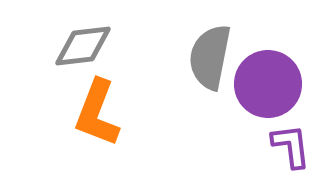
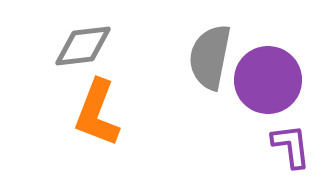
purple circle: moved 4 px up
